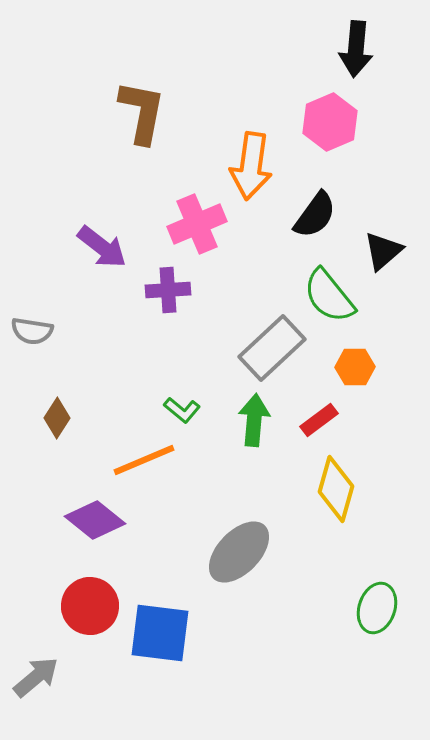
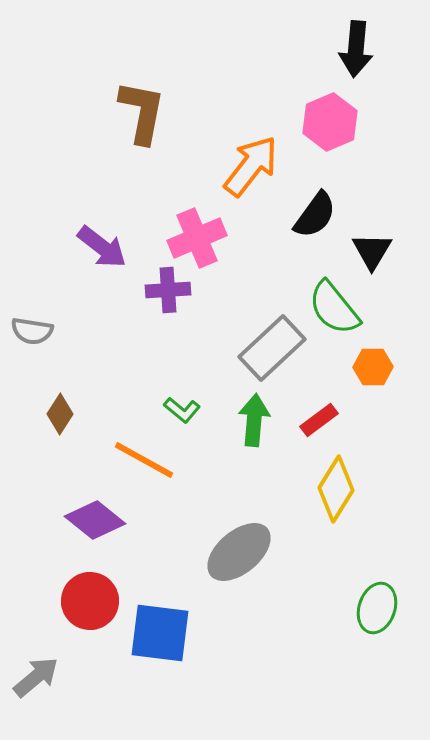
orange arrow: rotated 150 degrees counterclockwise
pink cross: moved 14 px down
black triangle: moved 11 px left; rotated 18 degrees counterclockwise
green semicircle: moved 5 px right, 12 px down
orange hexagon: moved 18 px right
brown diamond: moved 3 px right, 4 px up
orange line: rotated 52 degrees clockwise
yellow diamond: rotated 16 degrees clockwise
gray ellipse: rotated 6 degrees clockwise
red circle: moved 5 px up
